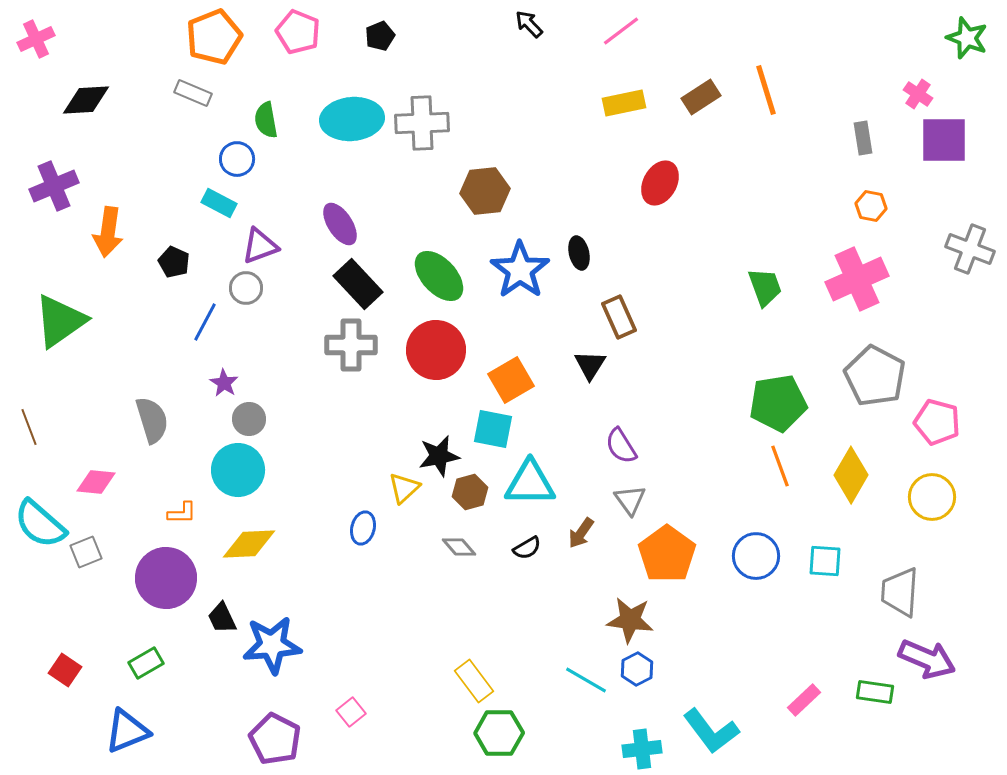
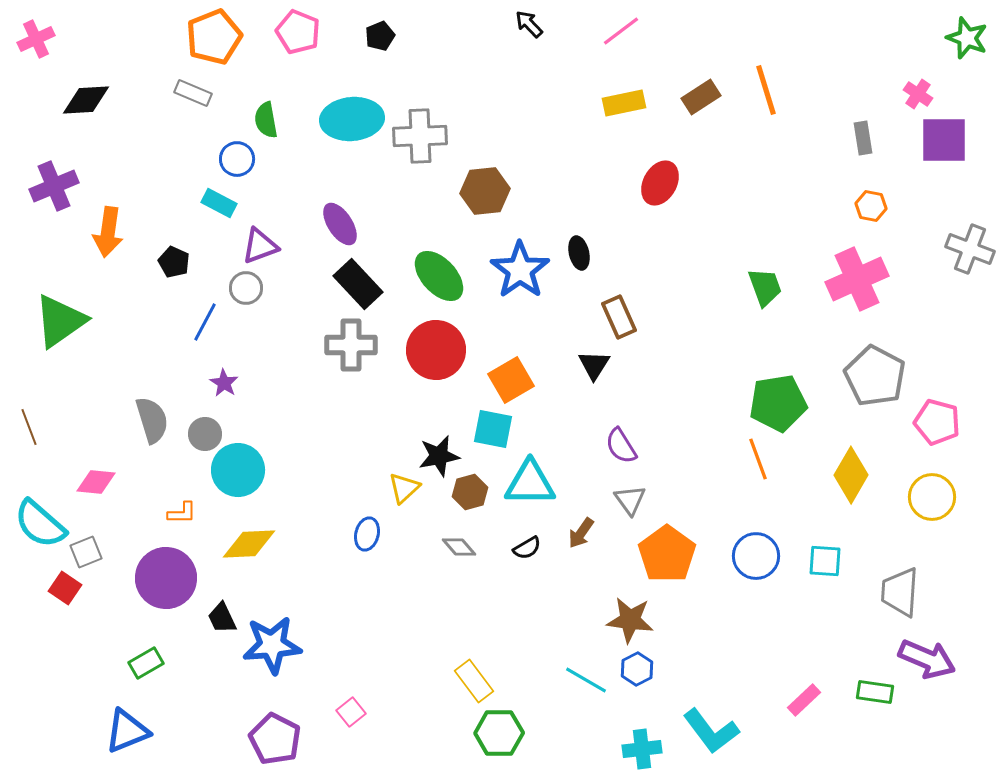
gray cross at (422, 123): moved 2 px left, 13 px down
black triangle at (590, 365): moved 4 px right
gray circle at (249, 419): moved 44 px left, 15 px down
orange line at (780, 466): moved 22 px left, 7 px up
blue ellipse at (363, 528): moved 4 px right, 6 px down
red square at (65, 670): moved 82 px up
